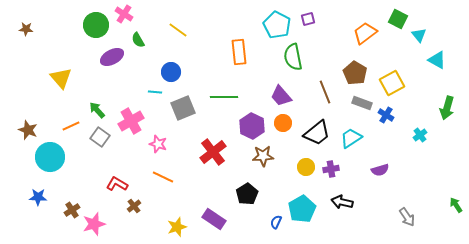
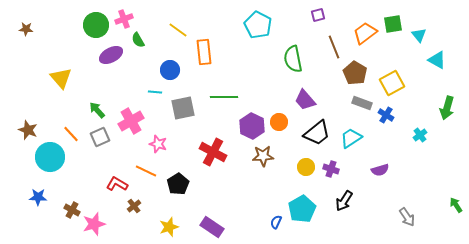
pink cross at (124, 14): moved 5 px down; rotated 36 degrees clockwise
purple square at (308, 19): moved 10 px right, 4 px up
green square at (398, 19): moved 5 px left, 5 px down; rotated 36 degrees counterclockwise
cyan pentagon at (277, 25): moved 19 px left
orange rectangle at (239, 52): moved 35 px left
purple ellipse at (112, 57): moved 1 px left, 2 px up
green semicircle at (293, 57): moved 2 px down
blue circle at (171, 72): moved 1 px left, 2 px up
brown line at (325, 92): moved 9 px right, 45 px up
purple trapezoid at (281, 96): moved 24 px right, 4 px down
gray square at (183, 108): rotated 10 degrees clockwise
orange circle at (283, 123): moved 4 px left, 1 px up
orange line at (71, 126): moved 8 px down; rotated 72 degrees clockwise
gray square at (100, 137): rotated 30 degrees clockwise
red cross at (213, 152): rotated 24 degrees counterclockwise
purple cross at (331, 169): rotated 28 degrees clockwise
orange line at (163, 177): moved 17 px left, 6 px up
black pentagon at (247, 194): moved 69 px left, 10 px up
black arrow at (342, 202): moved 2 px right, 1 px up; rotated 70 degrees counterclockwise
brown cross at (72, 210): rotated 28 degrees counterclockwise
purple rectangle at (214, 219): moved 2 px left, 8 px down
yellow star at (177, 227): moved 8 px left
